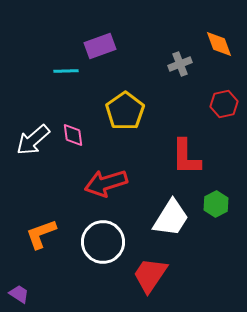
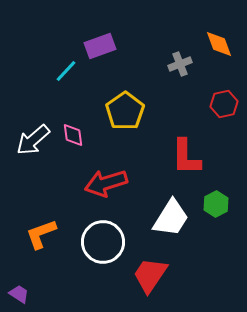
cyan line: rotated 45 degrees counterclockwise
